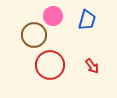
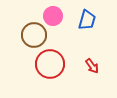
red circle: moved 1 px up
